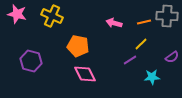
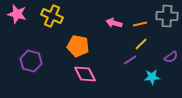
orange line: moved 4 px left, 2 px down
purple semicircle: moved 1 px left
